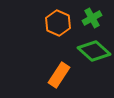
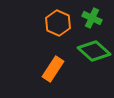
green cross: rotated 36 degrees counterclockwise
orange rectangle: moved 6 px left, 6 px up
